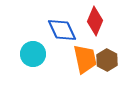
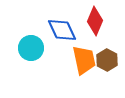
cyan circle: moved 2 px left, 6 px up
orange trapezoid: moved 1 px left, 1 px down
